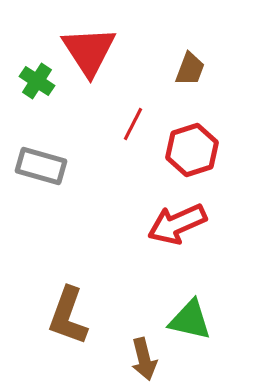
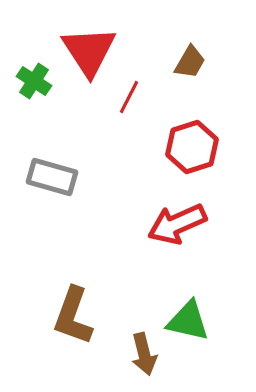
brown trapezoid: moved 7 px up; rotated 9 degrees clockwise
green cross: moved 3 px left
red line: moved 4 px left, 27 px up
red hexagon: moved 3 px up
gray rectangle: moved 11 px right, 11 px down
brown L-shape: moved 5 px right
green triangle: moved 2 px left, 1 px down
brown arrow: moved 5 px up
